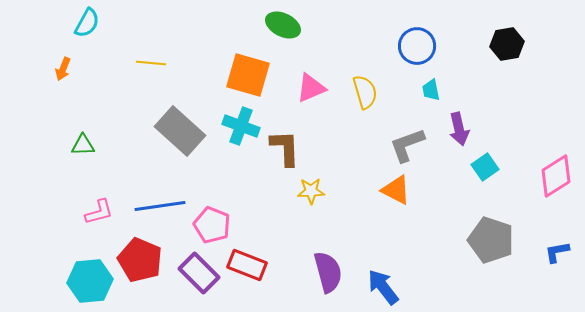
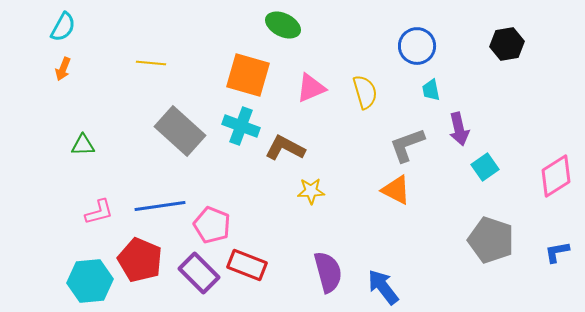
cyan semicircle: moved 24 px left, 4 px down
brown L-shape: rotated 60 degrees counterclockwise
